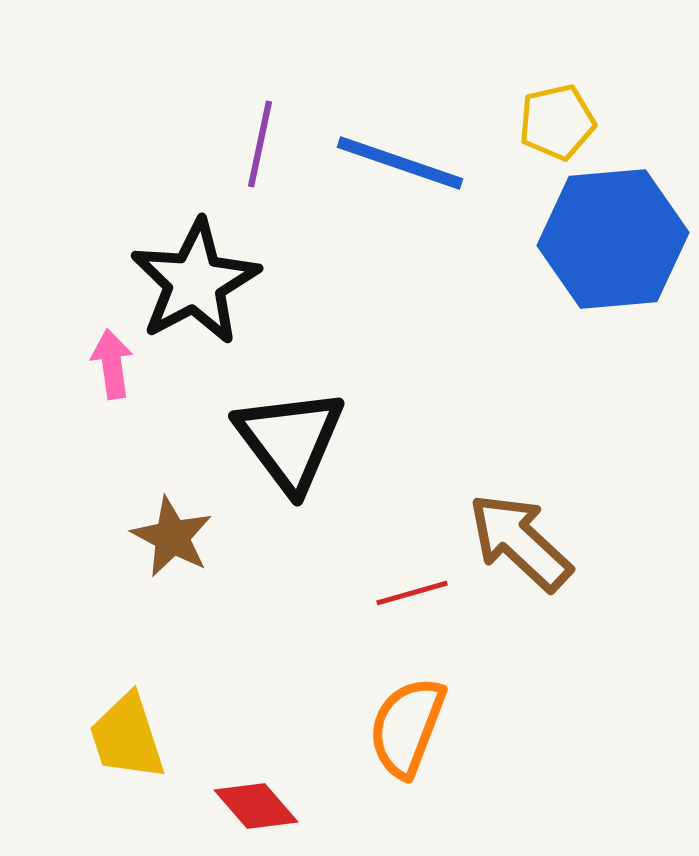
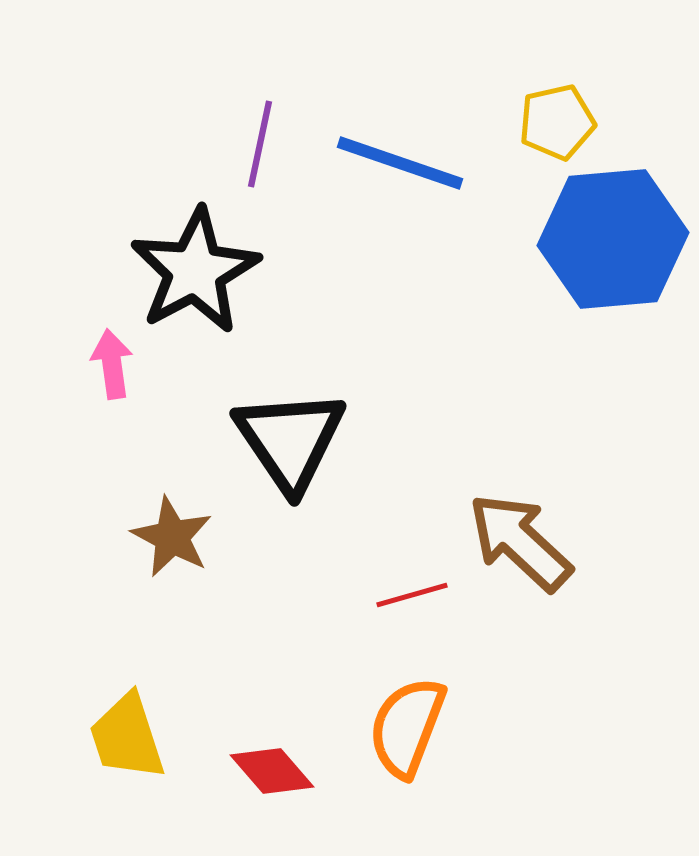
black star: moved 11 px up
black triangle: rotated 3 degrees clockwise
red line: moved 2 px down
red diamond: moved 16 px right, 35 px up
